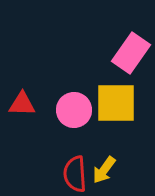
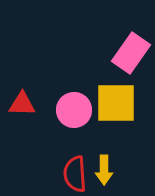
yellow arrow: rotated 36 degrees counterclockwise
